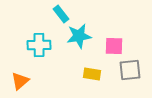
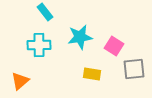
cyan rectangle: moved 16 px left, 2 px up
cyan star: moved 1 px right, 1 px down
pink square: rotated 30 degrees clockwise
gray square: moved 4 px right, 1 px up
